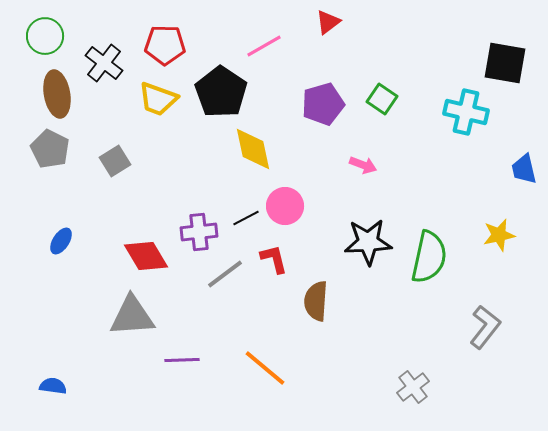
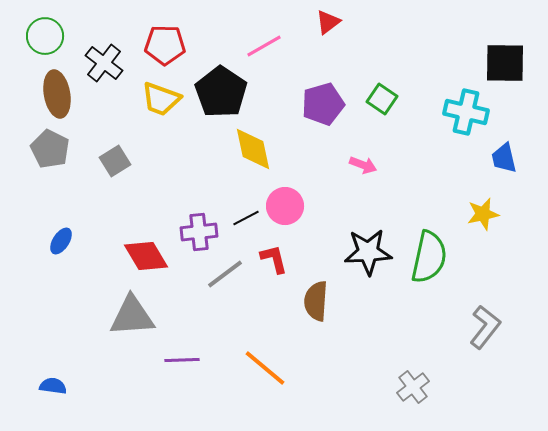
black square: rotated 9 degrees counterclockwise
yellow trapezoid: moved 3 px right
blue trapezoid: moved 20 px left, 11 px up
yellow star: moved 16 px left, 21 px up
black star: moved 10 px down
